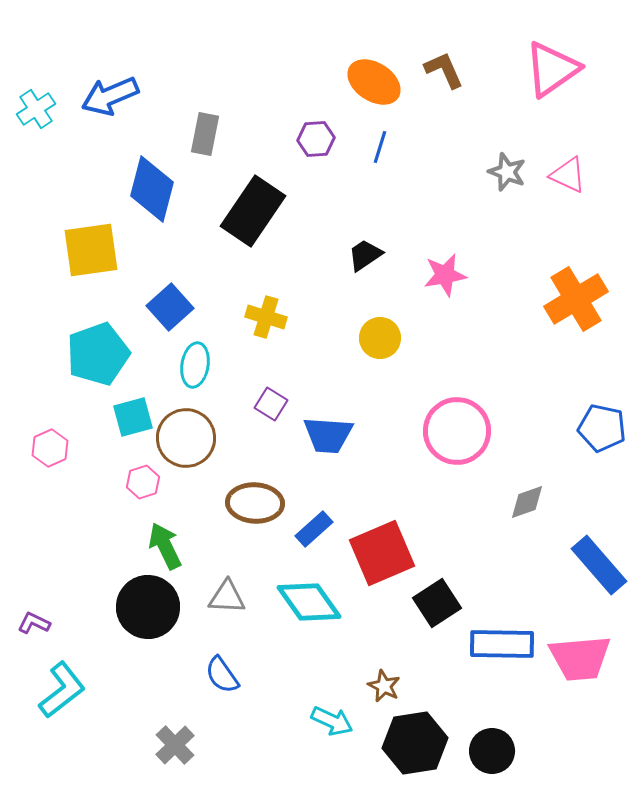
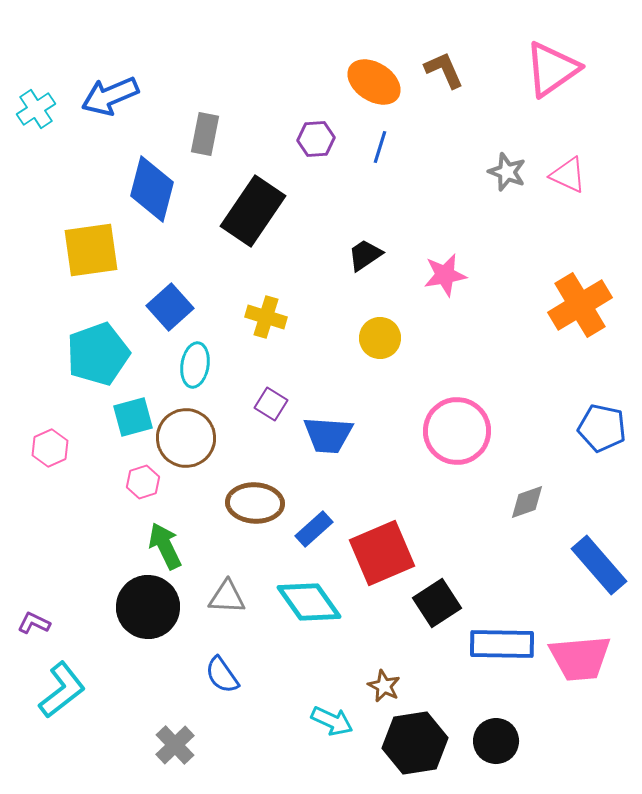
orange cross at (576, 299): moved 4 px right, 6 px down
black circle at (492, 751): moved 4 px right, 10 px up
